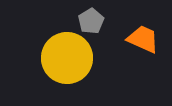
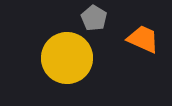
gray pentagon: moved 3 px right, 3 px up; rotated 10 degrees counterclockwise
